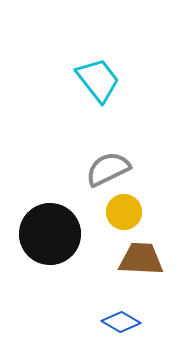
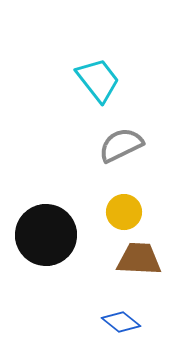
gray semicircle: moved 13 px right, 24 px up
black circle: moved 4 px left, 1 px down
brown trapezoid: moved 2 px left
blue diamond: rotated 9 degrees clockwise
